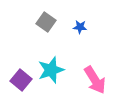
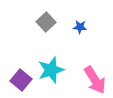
gray square: rotated 12 degrees clockwise
